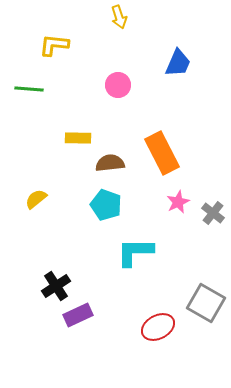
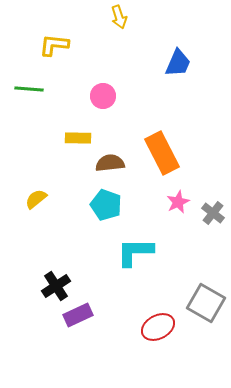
pink circle: moved 15 px left, 11 px down
